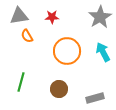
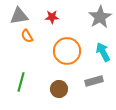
gray rectangle: moved 1 px left, 17 px up
